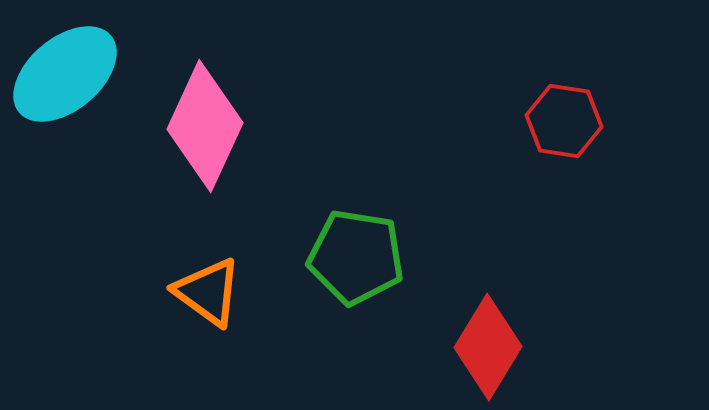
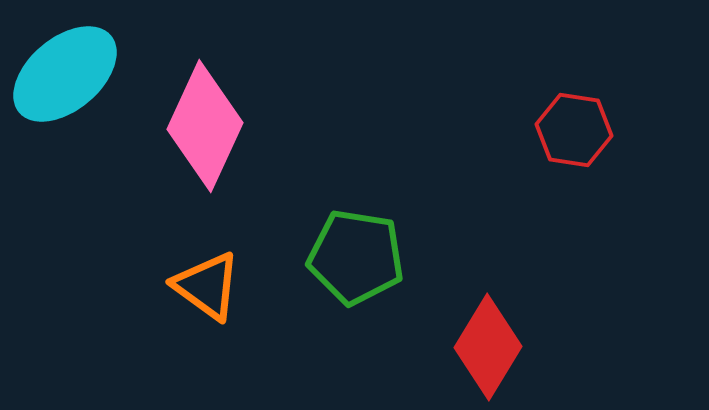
red hexagon: moved 10 px right, 9 px down
orange triangle: moved 1 px left, 6 px up
